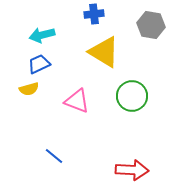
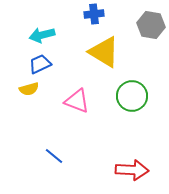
blue trapezoid: moved 1 px right
